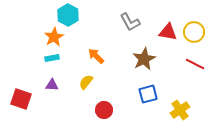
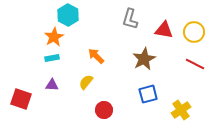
gray L-shape: moved 3 px up; rotated 45 degrees clockwise
red triangle: moved 4 px left, 2 px up
yellow cross: moved 1 px right
